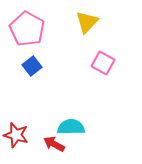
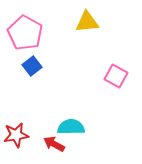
yellow triangle: rotated 40 degrees clockwise
pink pentagon: moved 2 px left, 4 px down
pink square: moved 13 px right, 13 px down
red star: rotated 25 degrees counterclockwise
